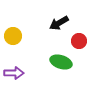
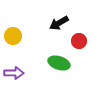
green ellipse: moved 2 px left, 1 px down
